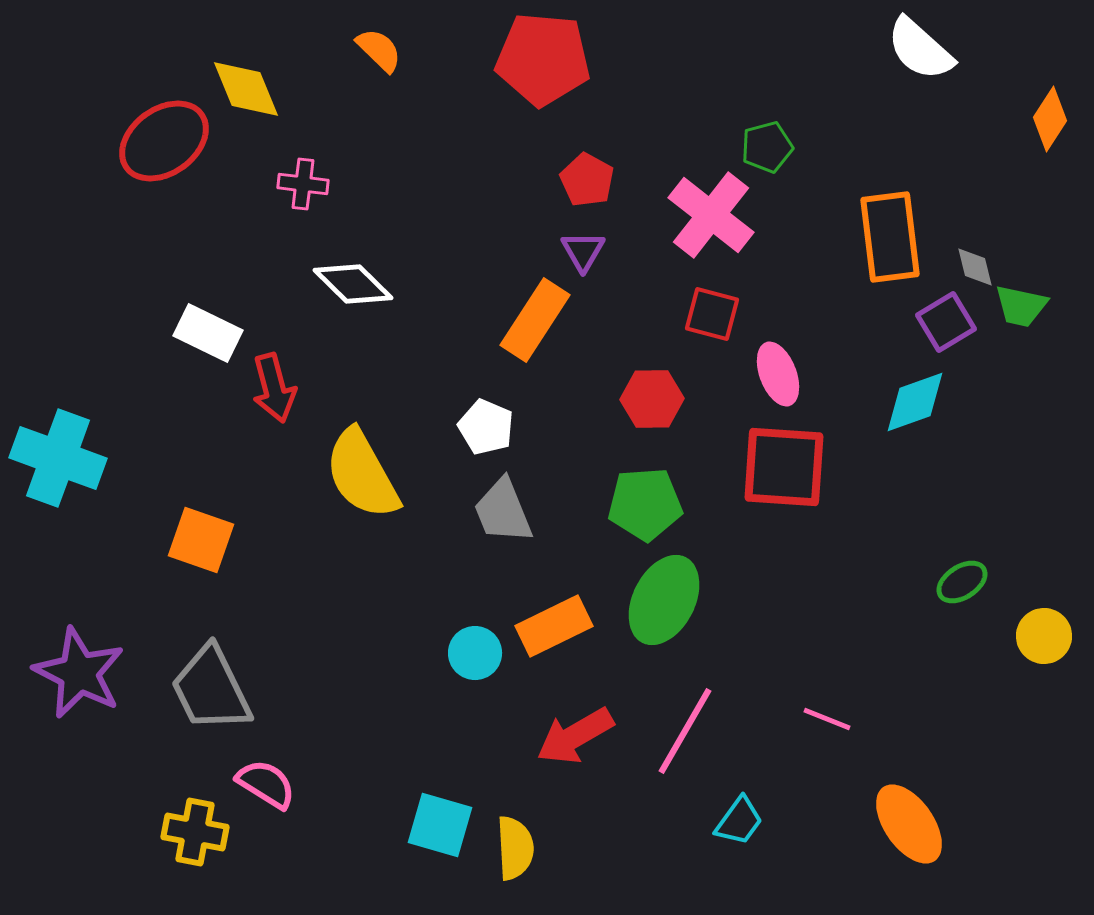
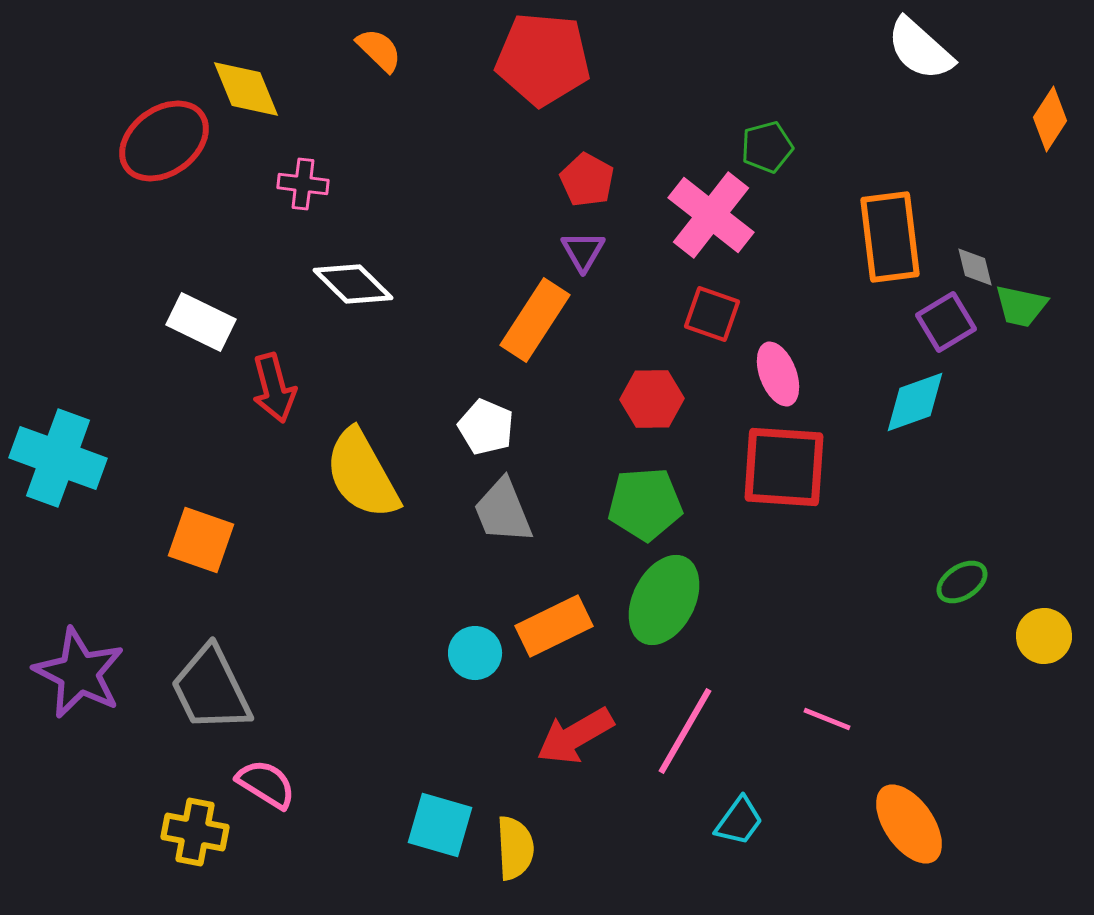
red square at (712, 314): rotated 4 degrees clockwise
white rectangle at (208, 333): moved 7 px left, 11 px up
